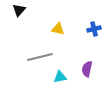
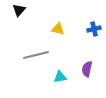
gray line: moved 4 px left, 2 px up
